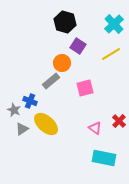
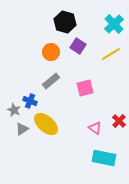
orange circle: moved 11 px left, 11 px up
